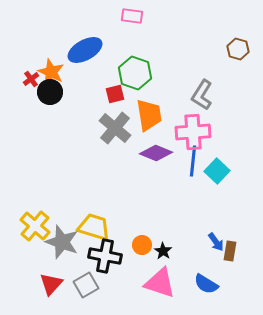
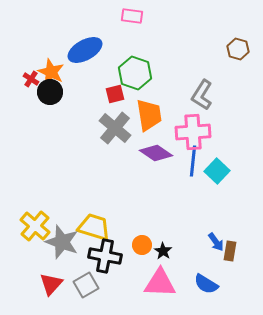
red cross: rotated 21 degrees counterclockwise
purple diamond: rotated 12 degrees clockwise
pink triangle: rotated 16 degrees counterclockwise
